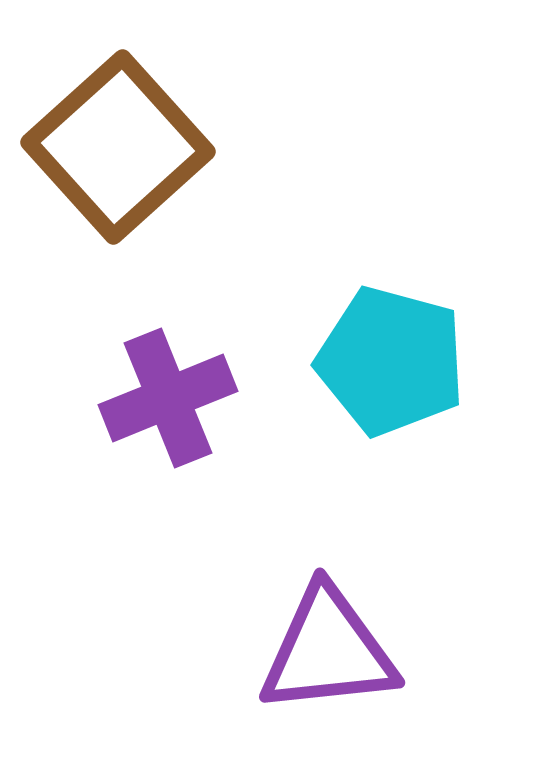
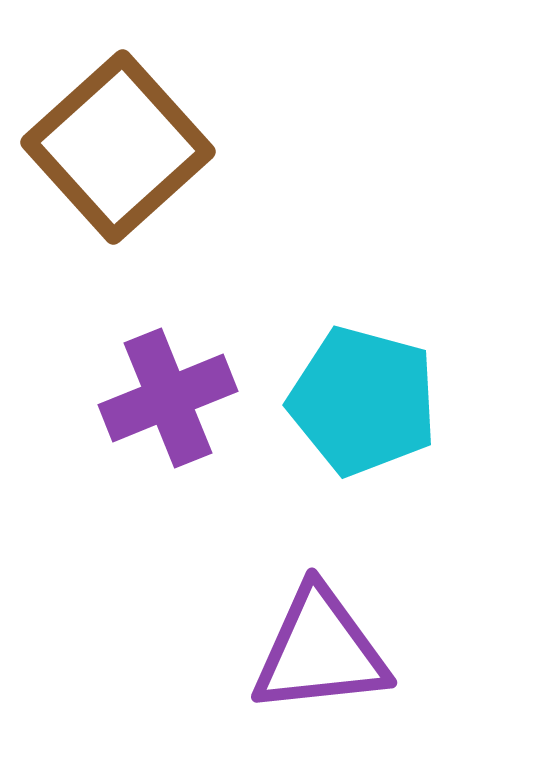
cyan pentagon: moved 28 px left, 40 px down
purple triangle: moved 8 px left
